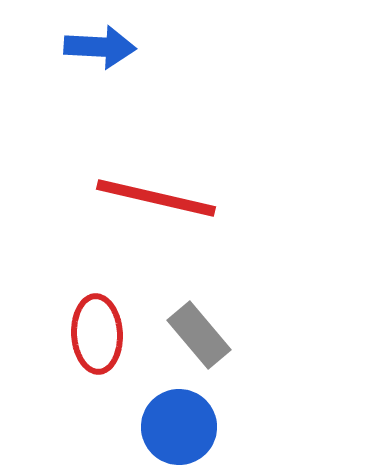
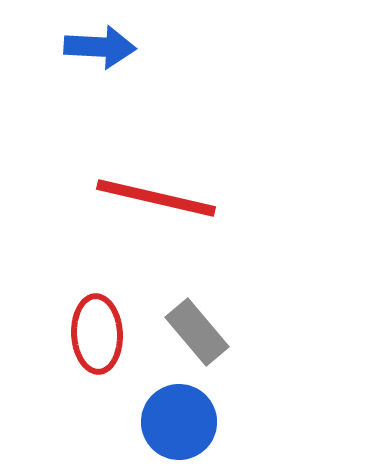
gray rectangle: moved 2 px left, 3 px up
blue circle: moved 5 px up
